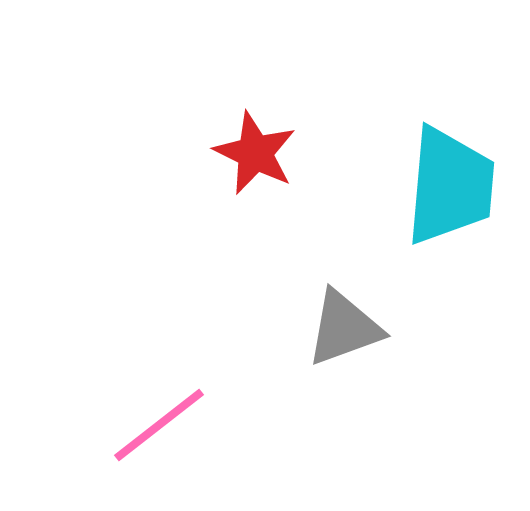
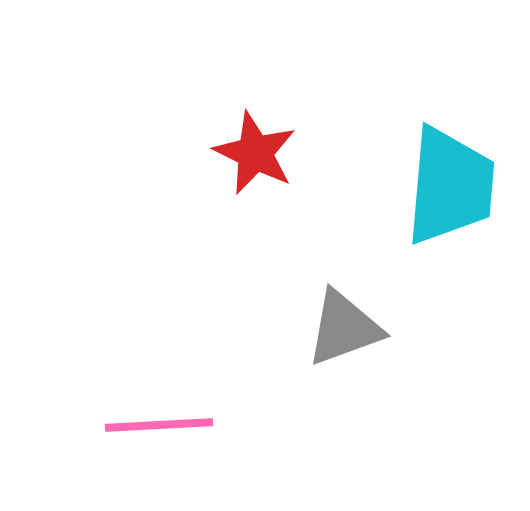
pink line: rotated 35 degrees clockwise
